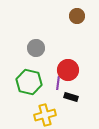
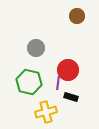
yellow cross: moved 1 px right, 3 px up
